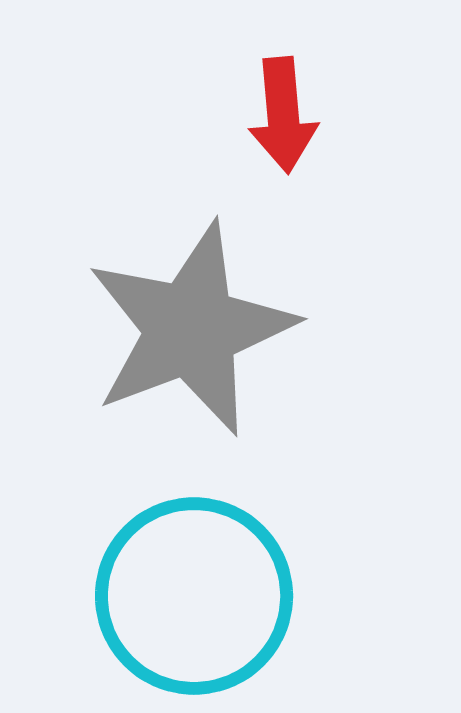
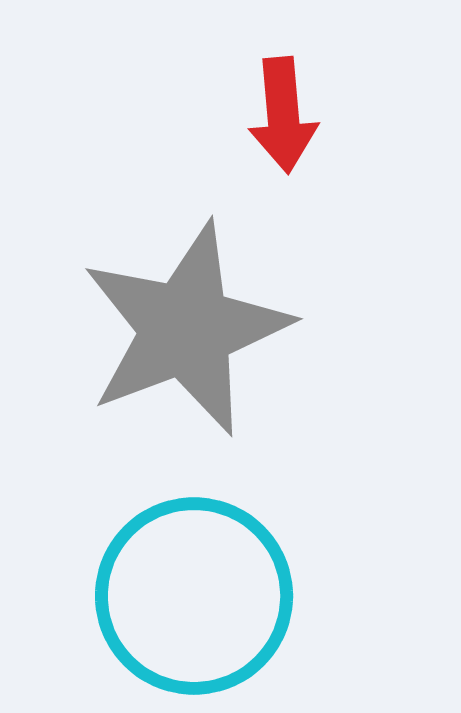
gray star: moved 5 px left
